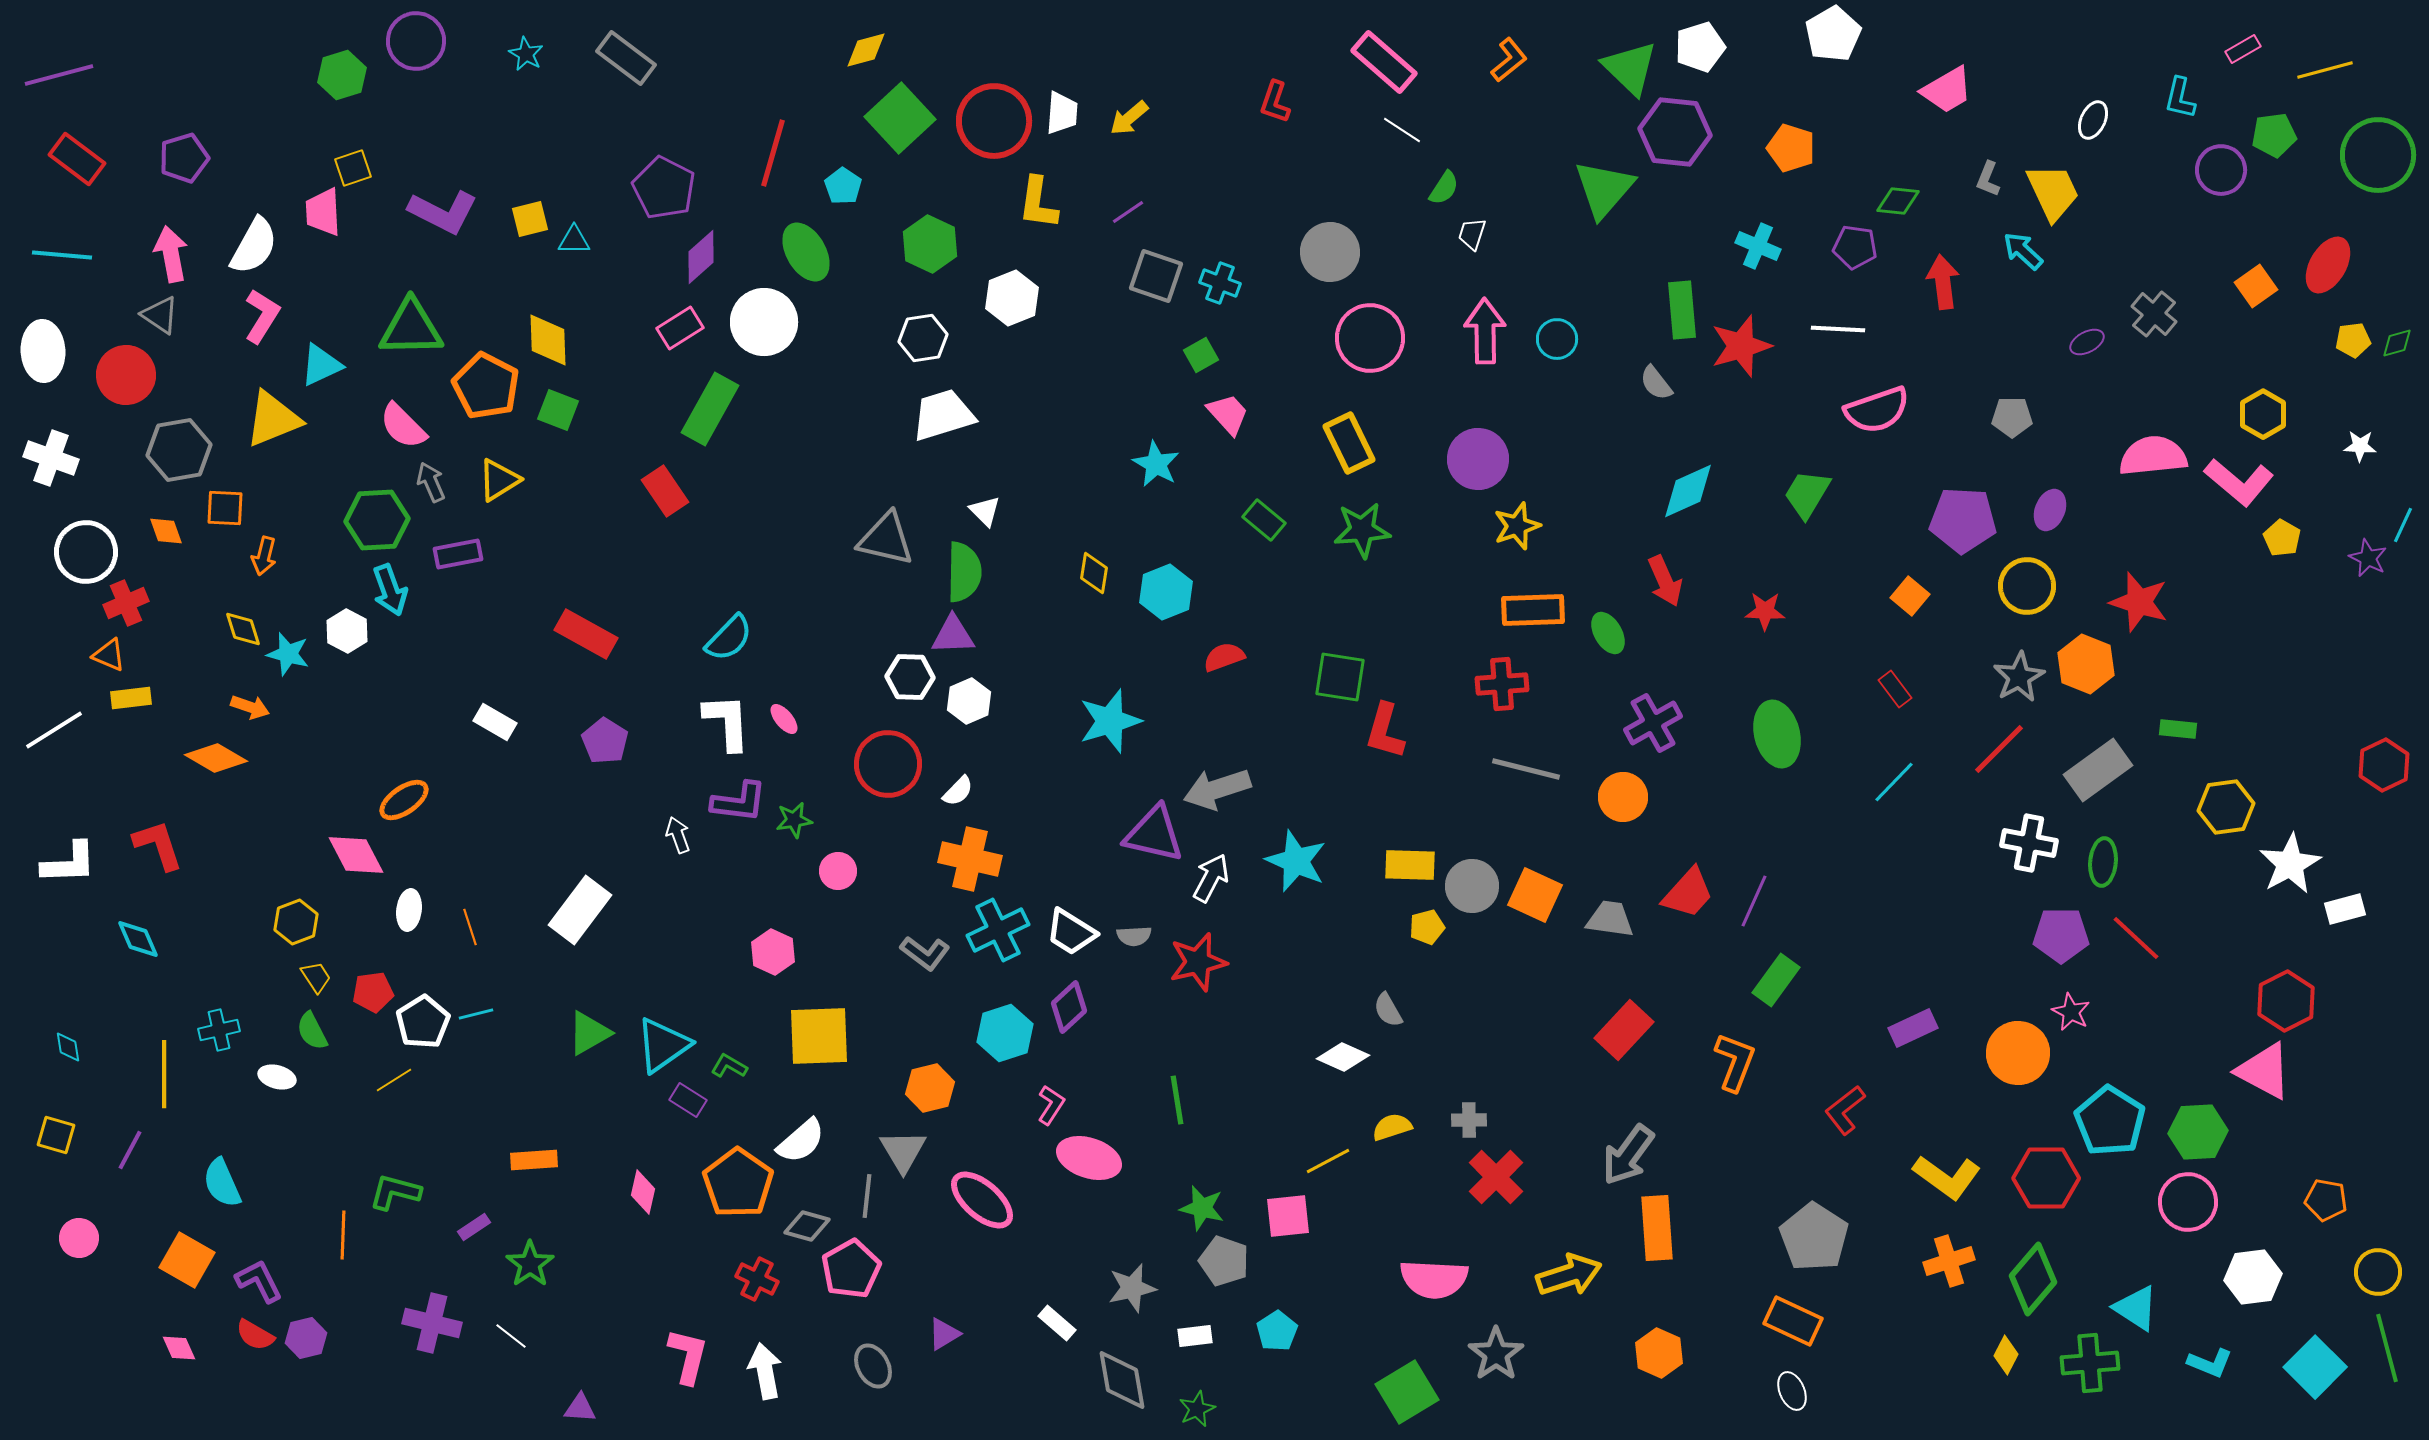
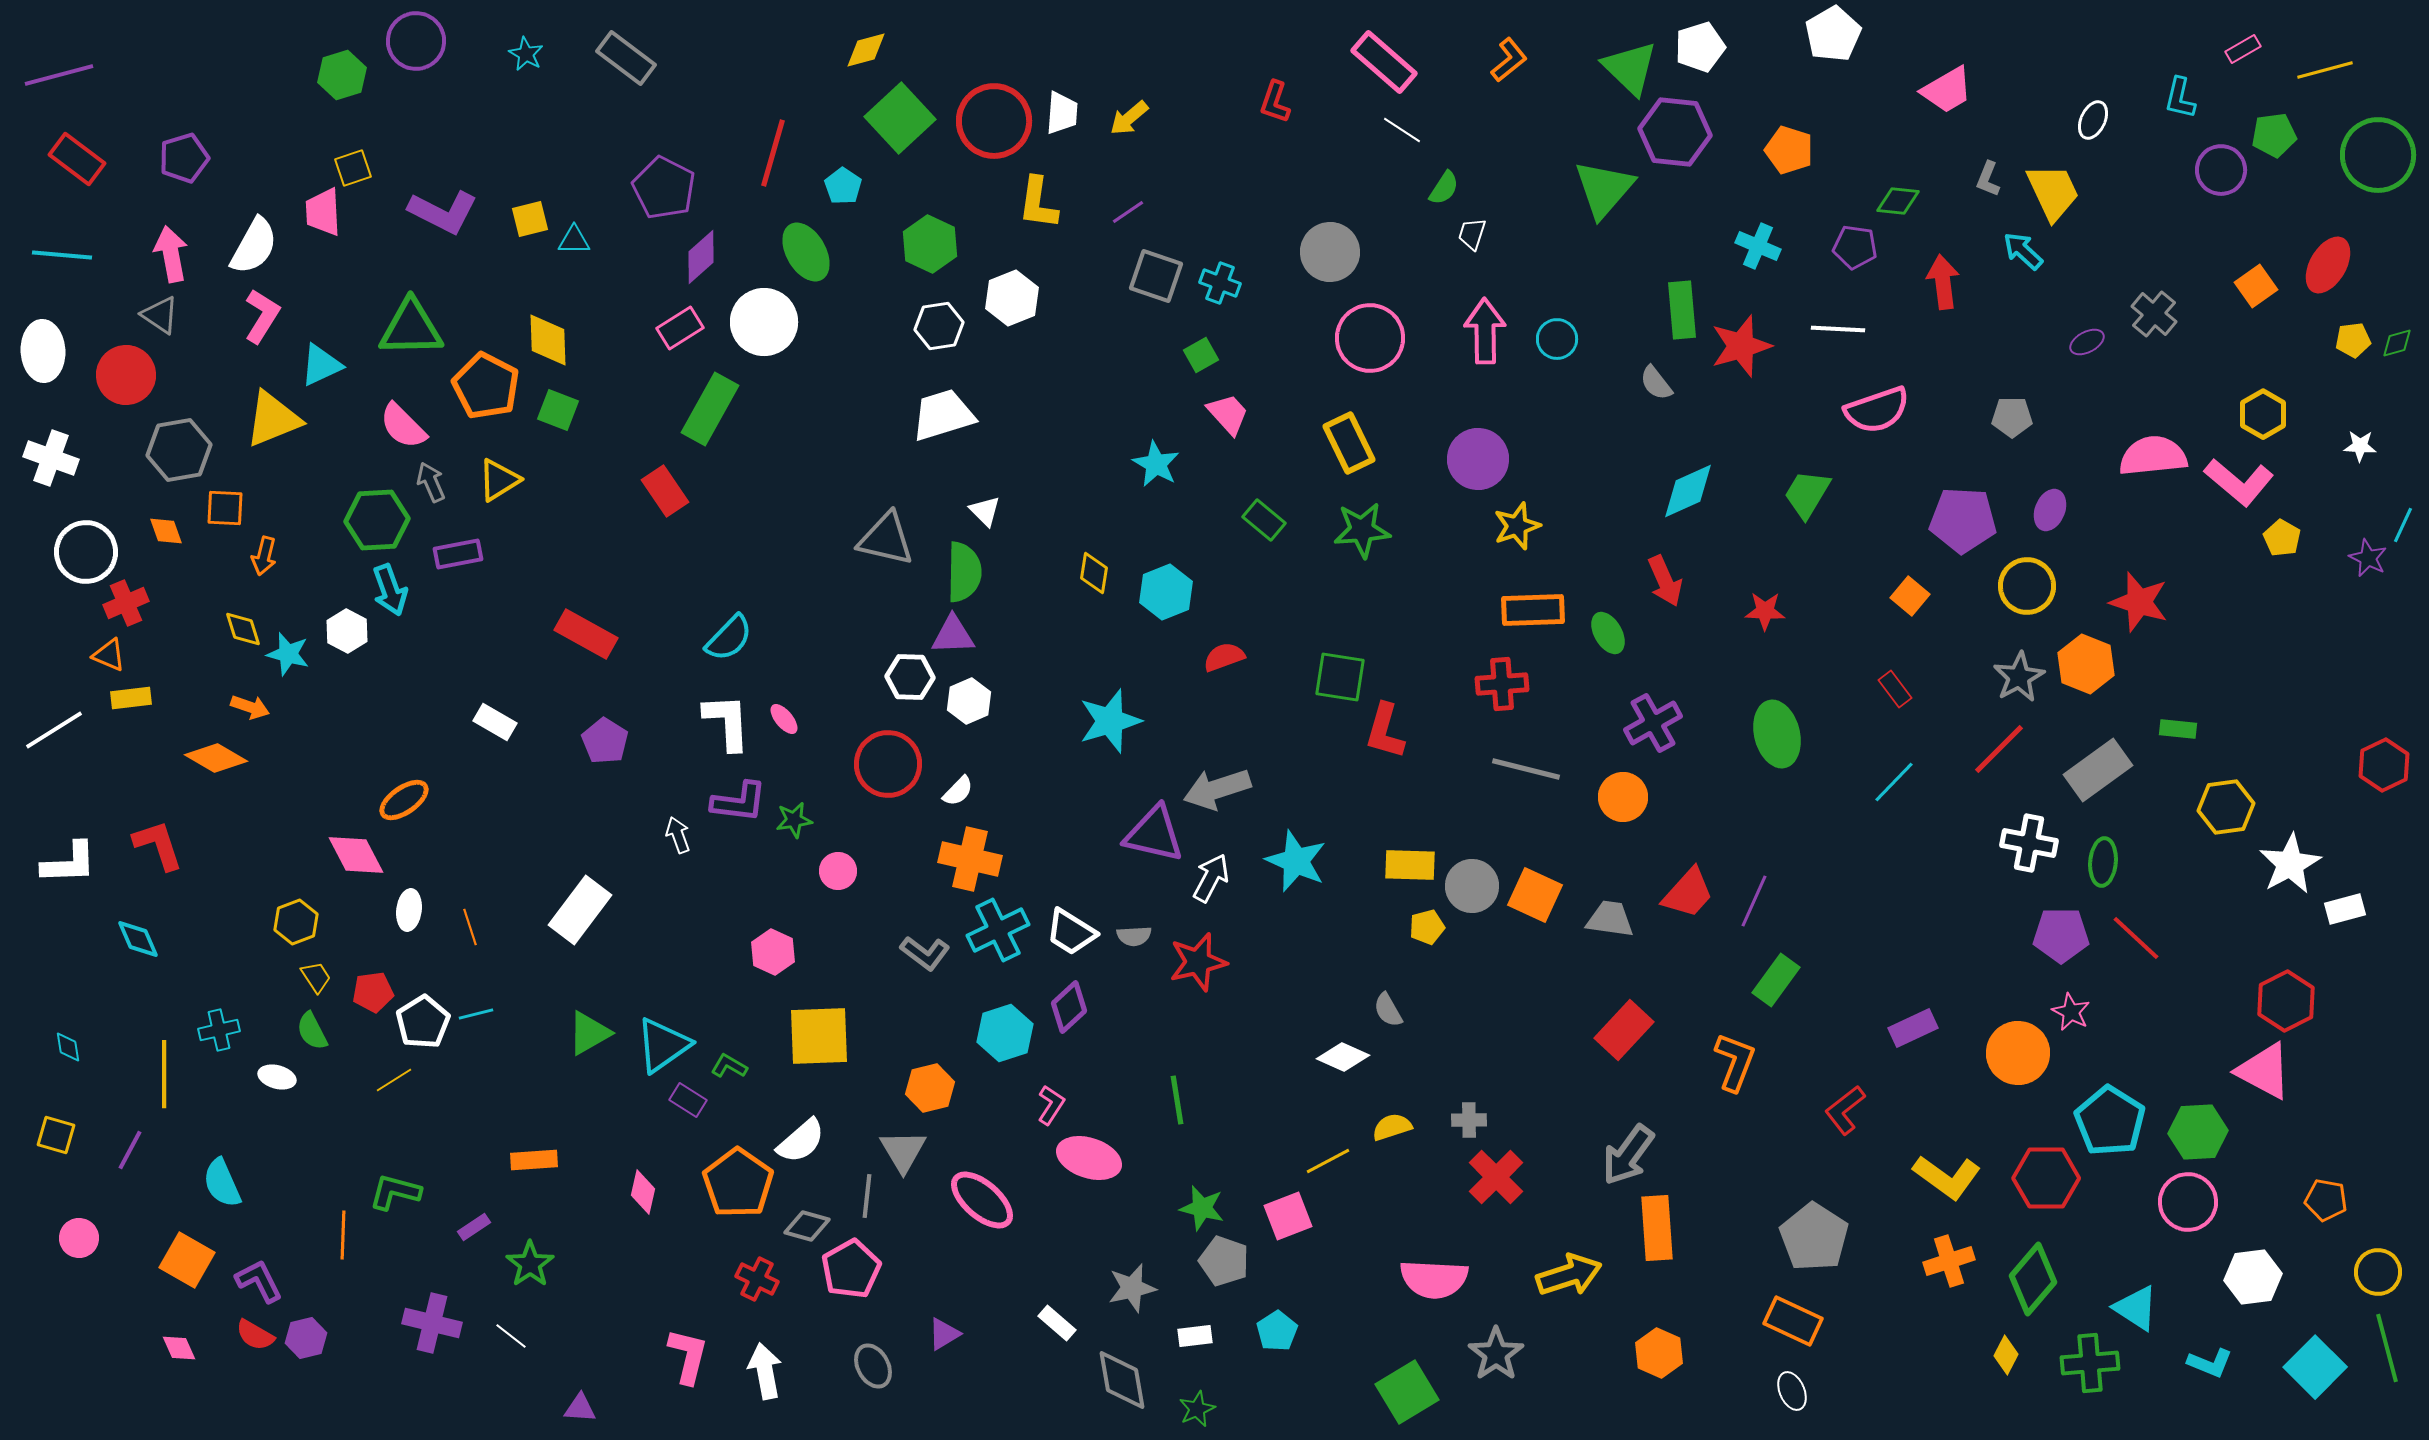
orange pentagon at (1791, 148): moved 2 px left, 2 px down
white hexagon at (923, 338): moved 16 px right, 12 px up
pink square at (1288, 1216): rotated 15 degrees counterclockwise
